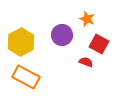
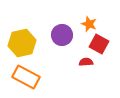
orange star: moved 2 px right, 5 px down
yellow hexagon: moved 1 px right, 1 px down; rotated 16 degrees clockwise
red semicircle: rotated 24 degrees counterclockwise
